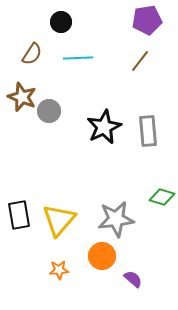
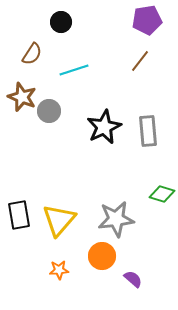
cyan line: moved 4 px left, 12 px down; rotated 16 degrees counterclockwise
green diamond: moved 3 px up
